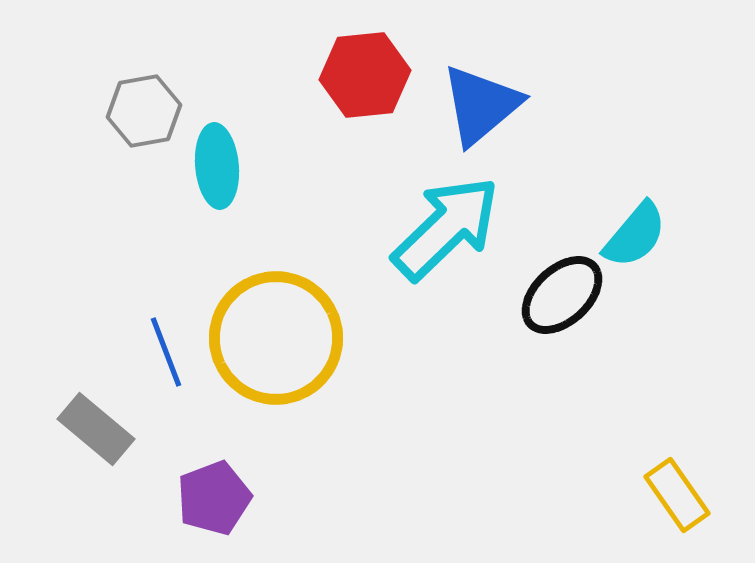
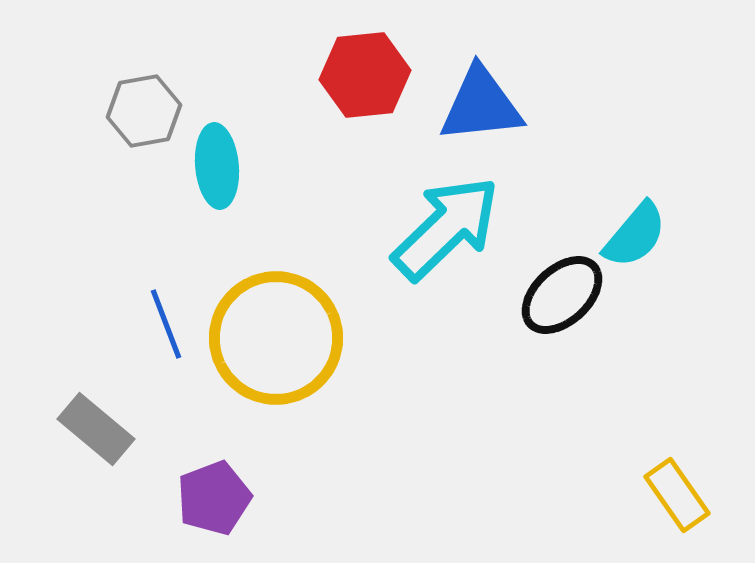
blue triangle: rotated 34 degrees clockwise
blue line: moved 28 px up
